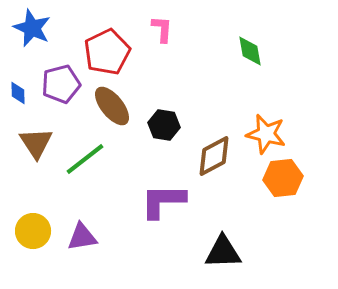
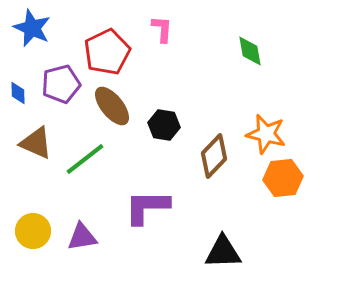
brown triangle: rotated 33 degrees counterclockwise
brown diamond: rotated 18 degrees counterclockwise
purple L-shape: moved 16 px left, 6 px down
